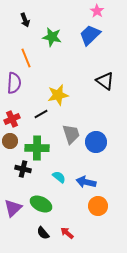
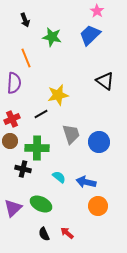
blue circle: moved 3 px right
black semicircle: moved 1 px right, 1 px down; rotated 16 degrees clockwise
